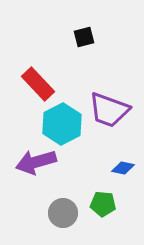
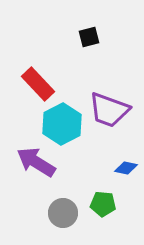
black square: moved 5 px right
purple arrow: rotated 48 degrees clockwise
blue diamond: moved 3 px right
